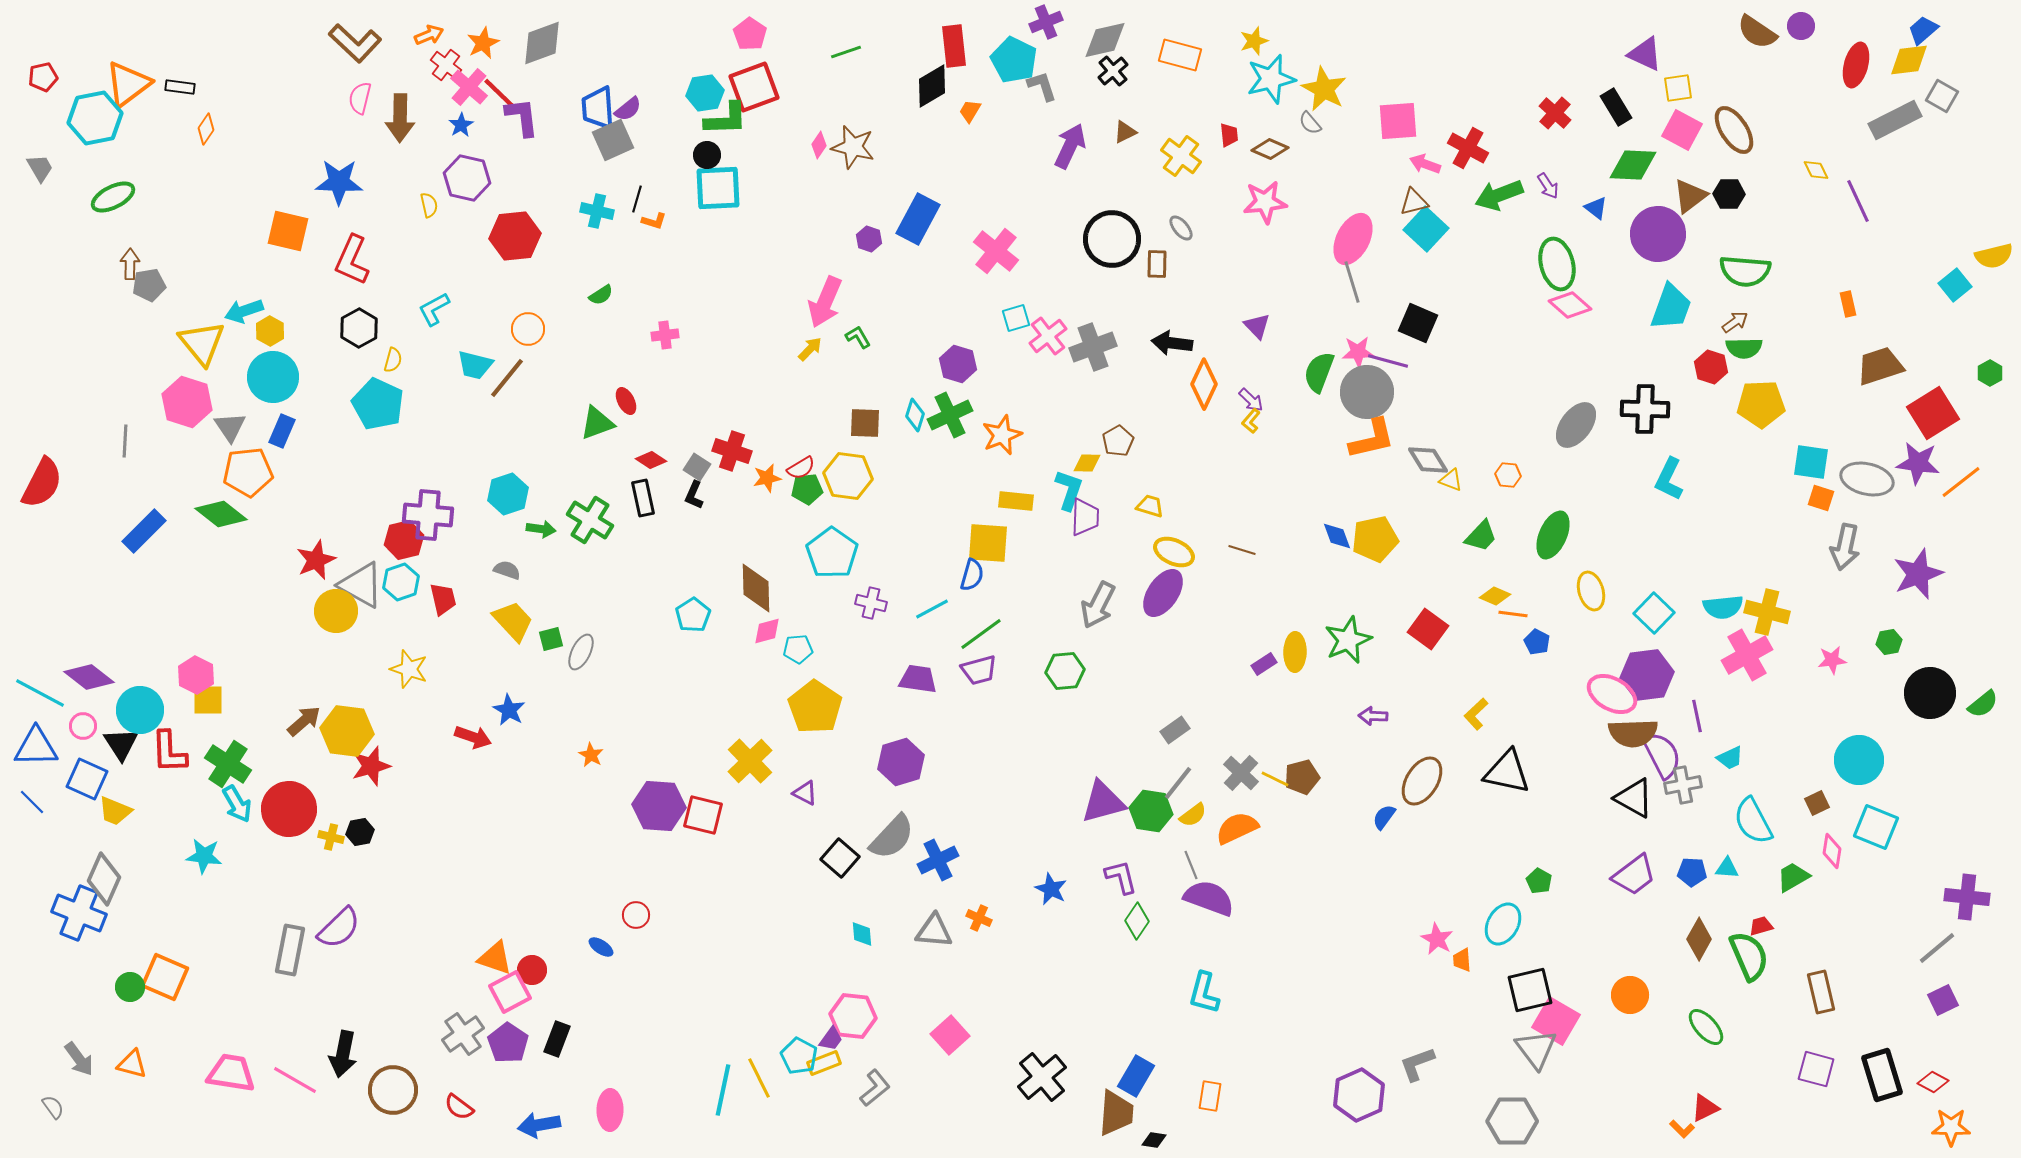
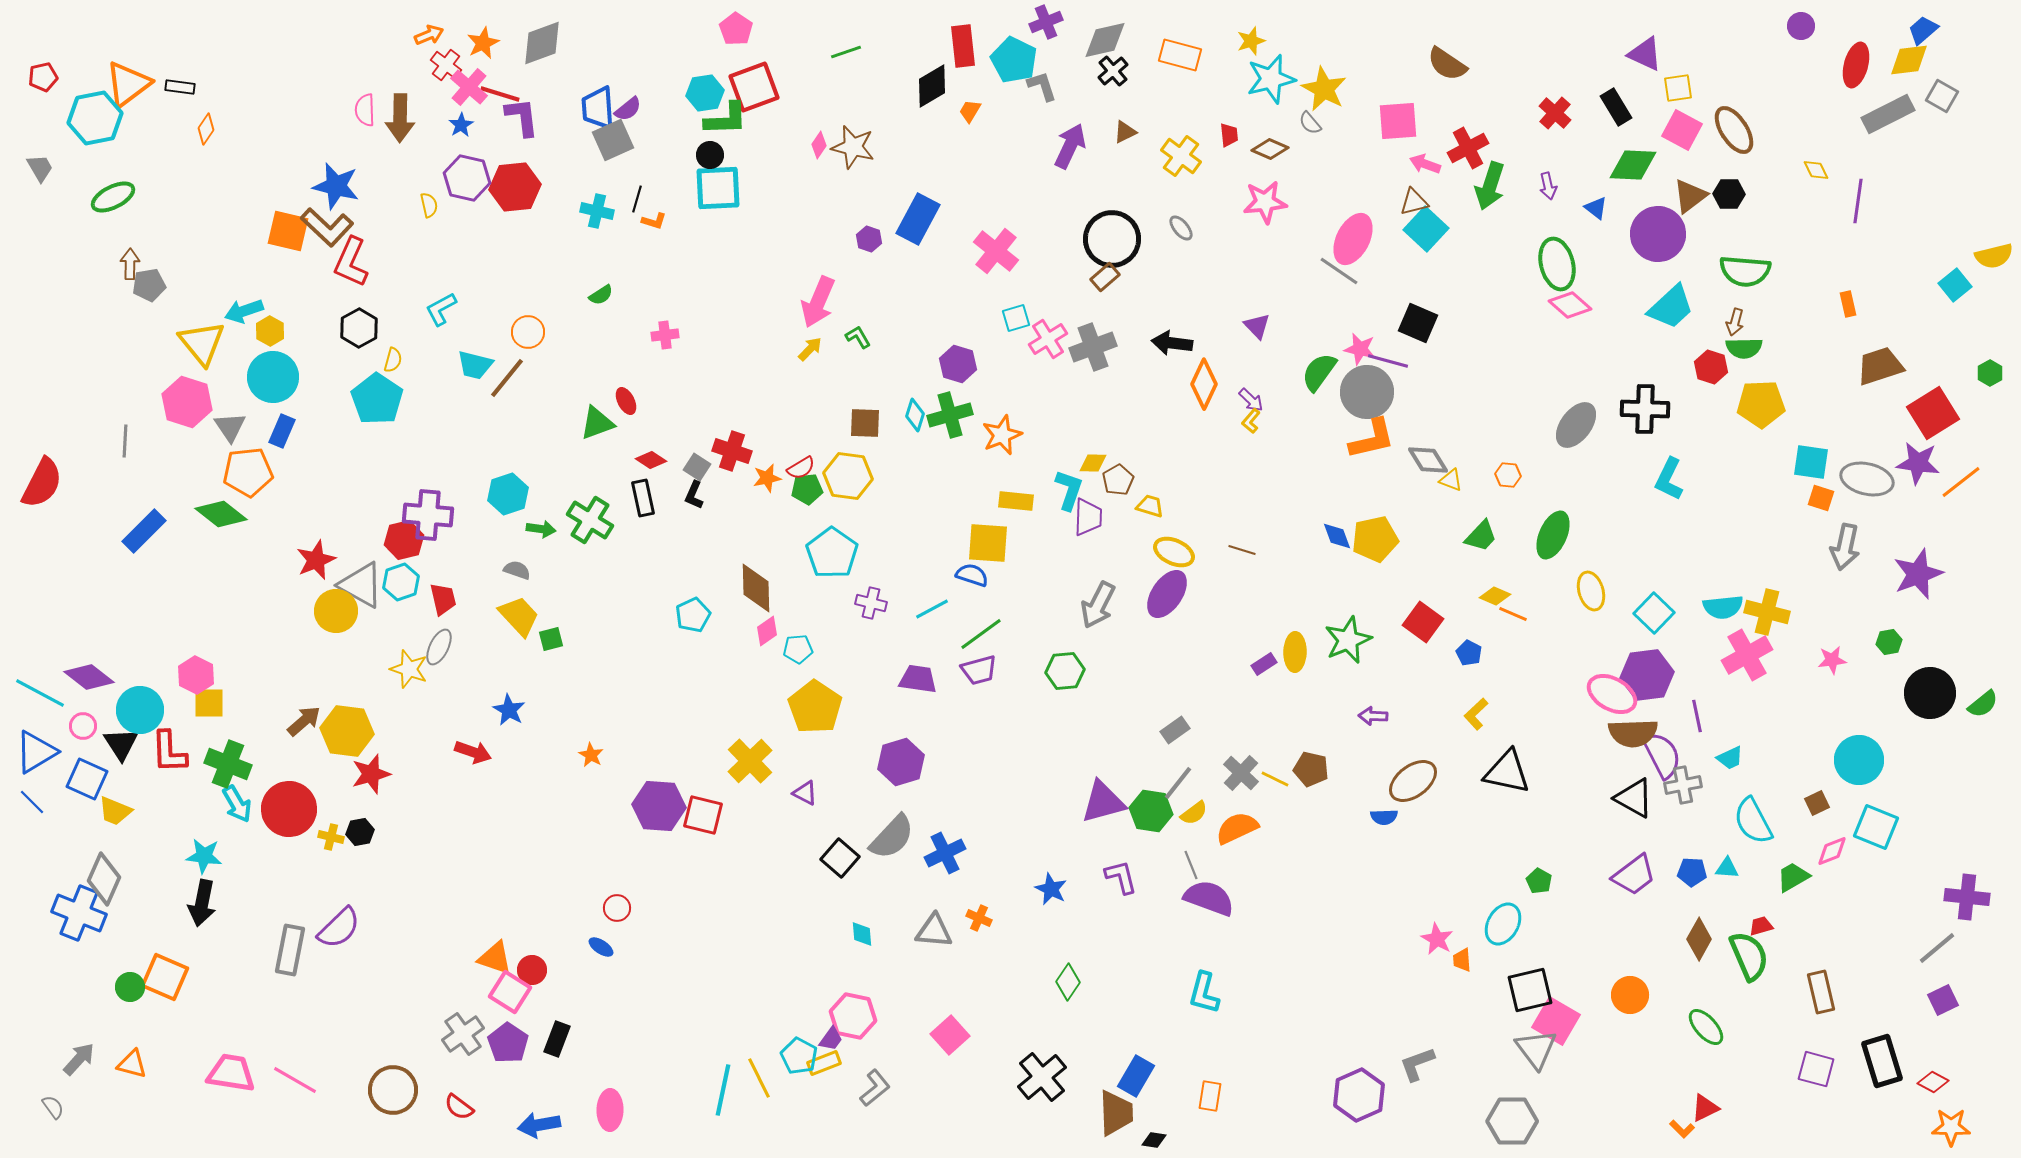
brown semicircle at (1757, 32): moved 310 px left, 32 px down
pink pentagon at (750, 34): moved 14 px left, 5 px up
yellow star at (1254, 41): moved 3 px left
brown L-shape at (355, 43): moved 28 px left, 184 px down
red rectangle at (954, 46): moved 9 px right
red line at (500, 94): rotated 27 degrees counterclockwise
pink semicircle at (360, 98): moved 5 px right, 12 px down; rotated 16 degrees counterclockwise
gray rectangle at (1895, 120): moved 7 px left, 6 px up
red cross at (1468, 148): rotated 33 degrees clockwise
black circle at (707, 155): moved 3 px right
blue star at (339, 182): moved 3 px left, 4 px down; rotated 12 degrees clockwise
purple arrow at (1548, 186): rotated 20 degrees clockwise
green arrow at (1499, 195): moved 9 px left, 9 px up; rotated 51 degrees counterclockwise
purple line at (1858, 201): rotated 33 degrees clockwise
red hexagon at (515, 236): moved 49 px up
red L-shape at (352, 260): moved 1 px left, 2 px down
brown rectangle at (1157, 264): moved 52 px left, 13 px down; rotated 48 degrees clockwise
gray line at (1352, 282): moved 13 px left, 11 px up; rotated 39 degrees counterclockwise
pink arrow at (825, 302): moved 7 px left
cyan trapezoid at (1671, 307): rotated 27 degrees clockwise
cyan L-shape at (434, 309): moved 7 px right
brown arrow at (1735, 322): rotated 140 degrees clockwise
orange circle at (528, 329): moved 3 px down
pink cross at (1048, 336): moved 3 px down; rotated 6 degrees clockwise
pink star at (1358, 352): moved 2 px right, 3 px up; rotated 16 degrees clockwise
green semicircle at (1319, 372): rotated 15 degrees clockwise
cyan pentagon at (378, 404): moved 1 px left, 5 px up; rotated 9 degrees clockwise
green cross at (950, 415): rotated 9 degrees clockwise
brown pentagon at (1118, 441): moved 39 px down
yellow diamond at (1087, 463): moved 6 px right
purple trapezoid at (1085, 517): moved 3 px right
gray semicircle at (507, 570): moved 10 px right
blue semicircle at (972, 575): rotated 88 degrees counterclockwise
purple ellipse at (1163, 593): moved 4 px right, 1 px down
orange line at (1513, 614): rotated 16 degrees clockwise
cyan pentagon at (693, 615): rotated 8 degrees clockwise
yellow trapezoid at (513, 621): moved 6 px right, 5 px up
red square at (1428, 629): moved 5 px left, 7 px up
pink diamond at (767, 631): rotated 20 degrees counterclockwise
blue pentagon at (1537, 642): moved 68 px left, 11 px down
gray ellipse at (581, 652): moved 142 px left, 5 px up
yellow square at (208, 700): moved 1 px right, 3 px down
red arrow at (473, 737): moved 15 px down
blue triangle at (36, 747): moved 5 px down; rotated 30 degrees counterclockwise
green cross at (228, 764): rotated 12 degrees counterclockwise
red star at (371, 766): moved 8 px down
brown pentagon at (1302, 777): moved 9 px right, 8 px up; rotated 28 degrees clockwise
brown ellipse at (1422, 781): moved 9 px left; rotated 21 degrees clockwise
yellow semicircle at (1193, 815): moved 1 px right, 2 px up
blue semicircle at (1384, 817): rotated 128 degrees counterclockwise
pink diamond at (1832, 851): rotated 60 degrees clockwise
blue cross at (938, 860): moved 7 px right, 7 px up
red circle at (636, 915): moved 19 px left, 7 px up
green diamond at (1137, 921): moved 69 px left, 61 px down
pink square at (510, 992): rotated 30 degrees counterclockwise
pink hexagon at (853, 1016): rotated 6 degrees clockwise
black arrow at (343, 1054): moved 141 px left, 151 px up
gray arrow at (79, 1059): rotated 102 degrees counterclockwise
black rectangle at (1882, 1075): moved 14 px up
brown trapezoid at (1116, 1113): rotated 6 degrees counterclockwise
